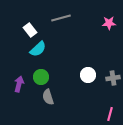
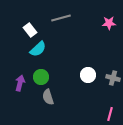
gray cross: rotated 24 degrees clockwise
purple arrow: moved 1 px right, 1 px up
